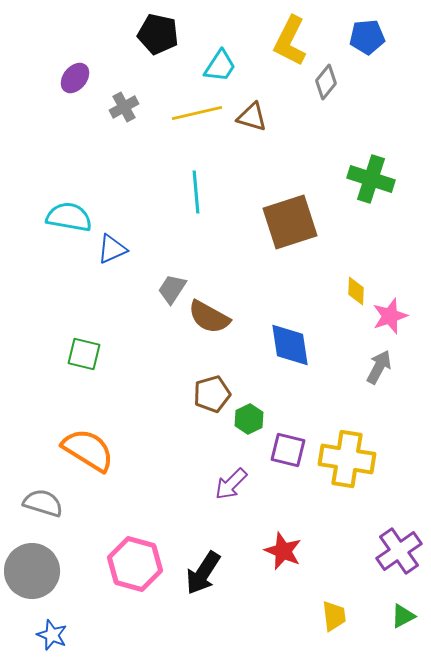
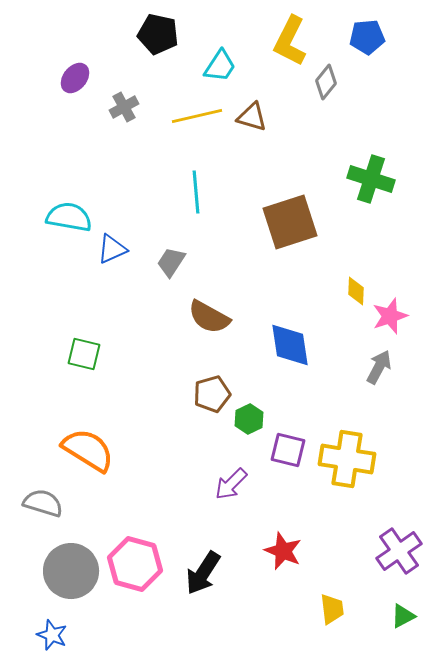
yellow line: moved 3 px down
gray trapezoid: moved 1 px left, 27 px up
gray circle: moved 39 px right
yellow trapezoid: moved 2 px left, 7 px up
